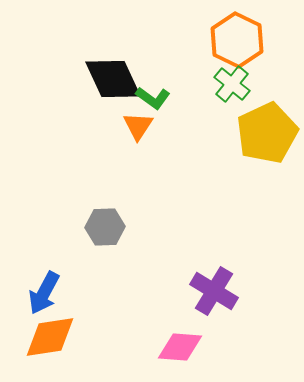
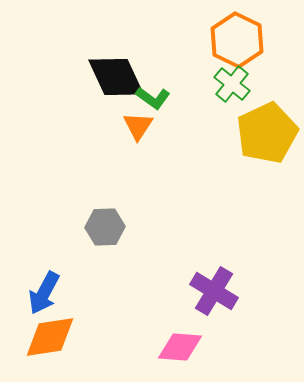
black diamond: moved 3 px right, 2 px up
